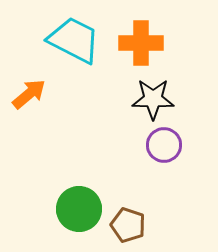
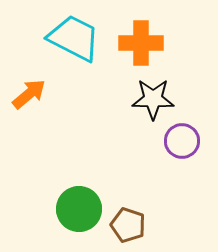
cyan trapezoid: moved 2 px up
purple circle: moved 18 px right, 4 px up
